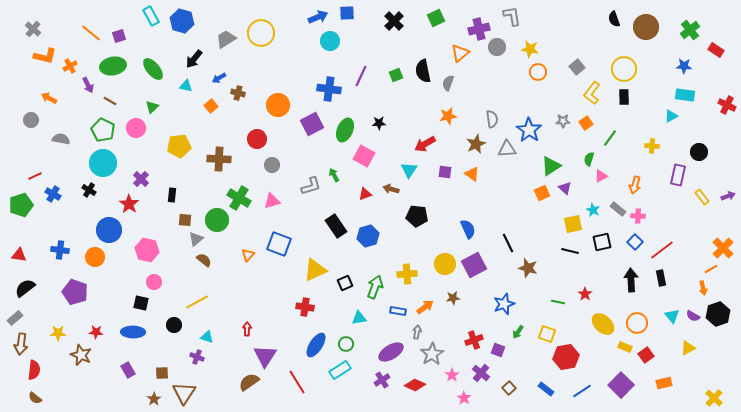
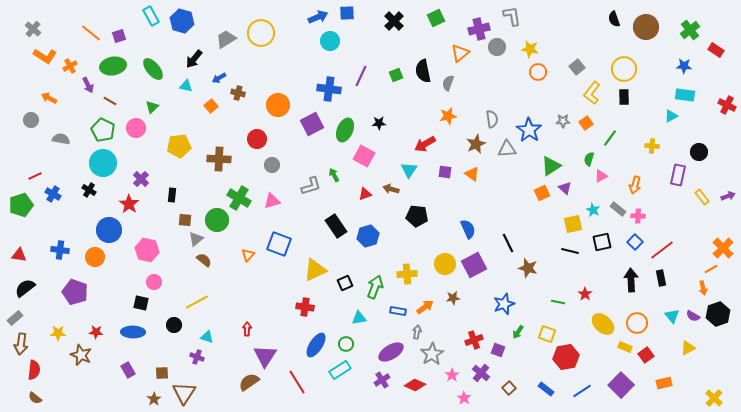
orange L-shape at (45, 56): rotated 20 degrees clockwise
